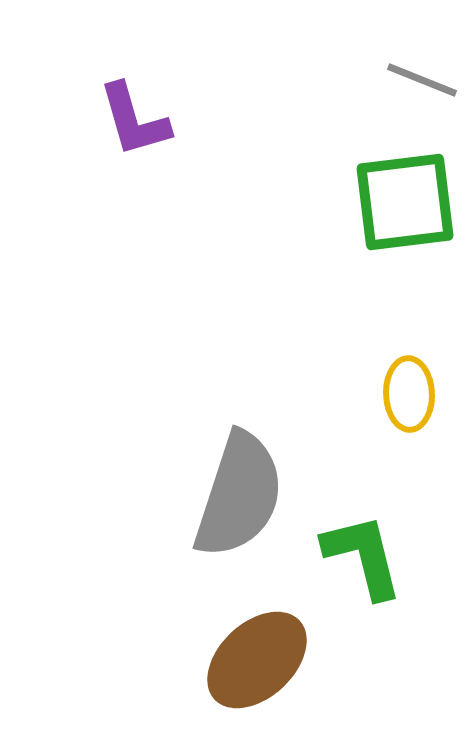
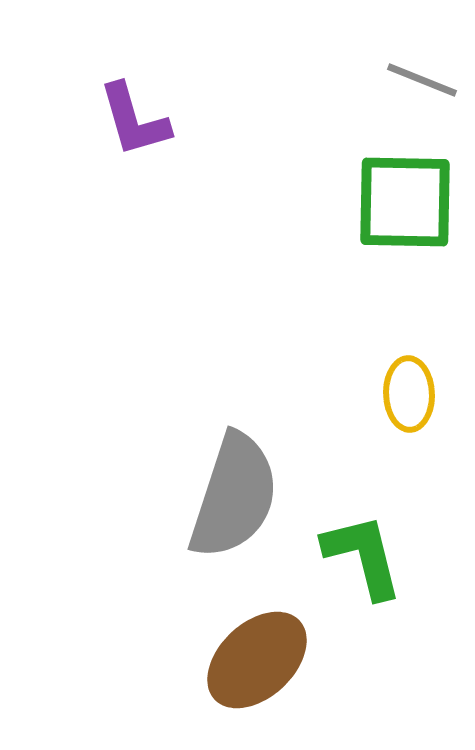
green square: rotated 8 degrees clockwise
gray semicircle: moved 5 px left, 1 px down
